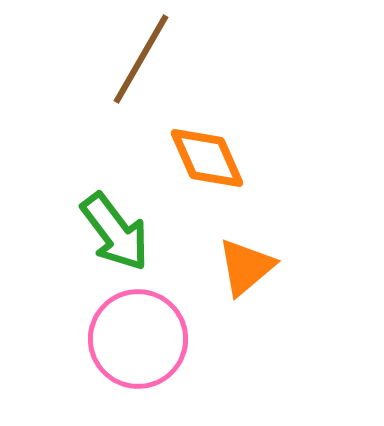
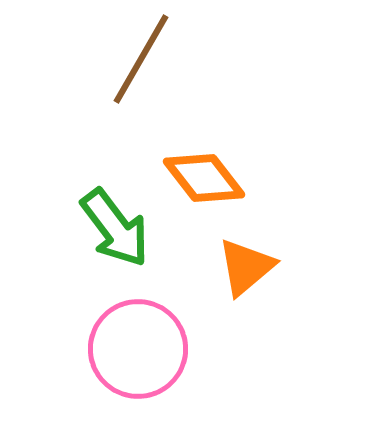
orange diamond: moved 3 px left, 20 px down; rotated 14 degrees counterclockwise
green arrow: moved 4 px up
pink circle: moved 10 px down
